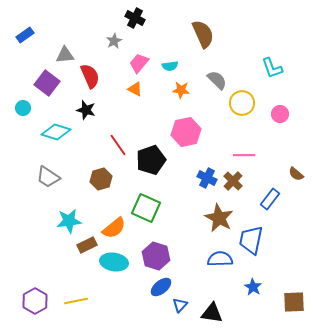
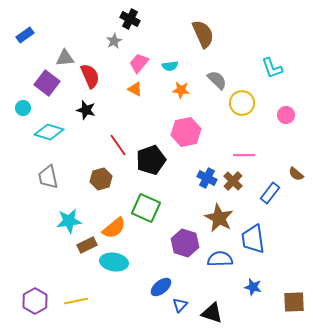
black cross at (135, 18): moved 5 px left, 1 px down
gray triangle at (65, 55): moved 3 px down
pink circle at (280, 114): moved 6 px right, 1 px down
cyan diamond at (56, 132): moved 7 px left
gray trapezoid at (48, 177): rotated 45 degrees clockwise
blue rectangle at (270, 199): moved 6 px up
blue trapezoid at (251, 240): moved 2 px right, 1 px up; rotated 20 degrees counterclockwise
purple hexagon at (156, 256): moved 29 px right, 13 px up
blue star at (253, 287): rotated 18 degrees counterclockwise
black triangle at (212, 313): rotated 10 degrees clockwise
